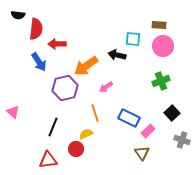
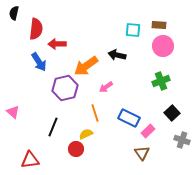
black semicircle: moved 4 px left, 2 px up; rotated 96 degrees clockwise
cyan square: moved 9 px up
red triangle: moved 18 px left
